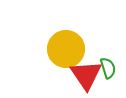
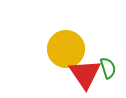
red triangle: moved 1 px left, 1 px up
